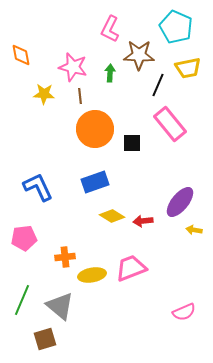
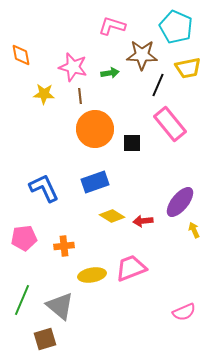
pink L-shape: moved 2 px right, 3 px up; rotated 80 degrees clockwise
brown star: moved 3 px right
green arrow: rotated 78 degrees clockwise
blue L-shape: moved 6 px right, 1 px down
yellow arrow: rotated 56 degrees clockwise
orange cross: moved 1 px left, 11 px up
